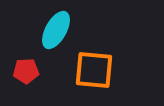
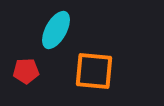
orange square: moved 1 px down
